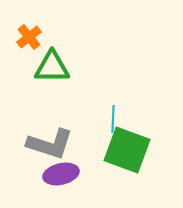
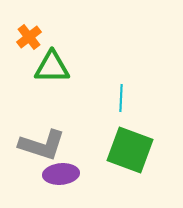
cyan line: moved 8 px right, 21 px up
gray L-shape: moved 8 px left, 1 px down
green square: moved 3 px right
purple ellipse: rotated 8 degrees clockwise
